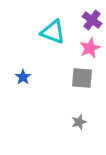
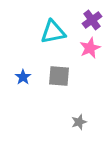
purple cross: rotated 18 degrees clockwise
cyan triangle: rotated 32 degrees counterclockwise
gray square: moved 23 px left, 2 px up
